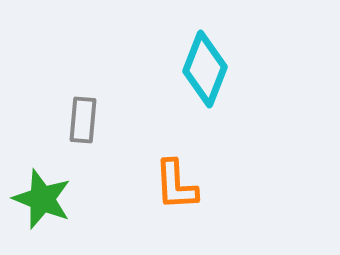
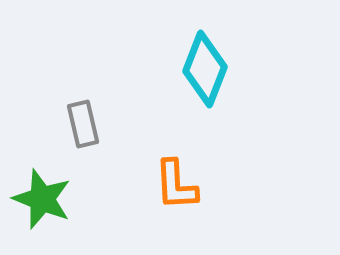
gray rectangle: moved 4 px down; rotated 18 degrees counterclockwise
